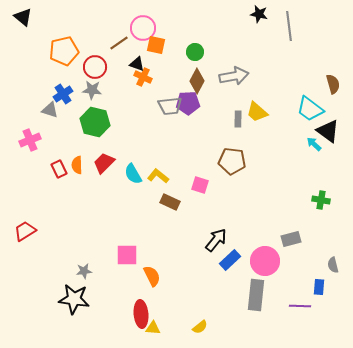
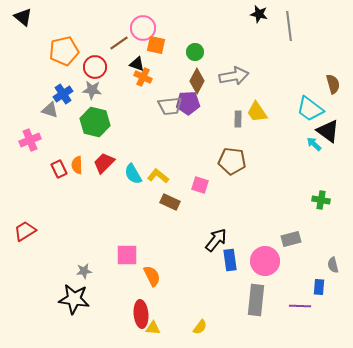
yellow trapezoid at (257, 112): rotated 15 degrees clockwise
blue rectangle at (230, 260): rotated 55 degrees counterclockwise
gray rectangle at (256, 295): moved 5 px down
yellow semicircle at (200, 327): rotated 14 degrees counterclockwise
